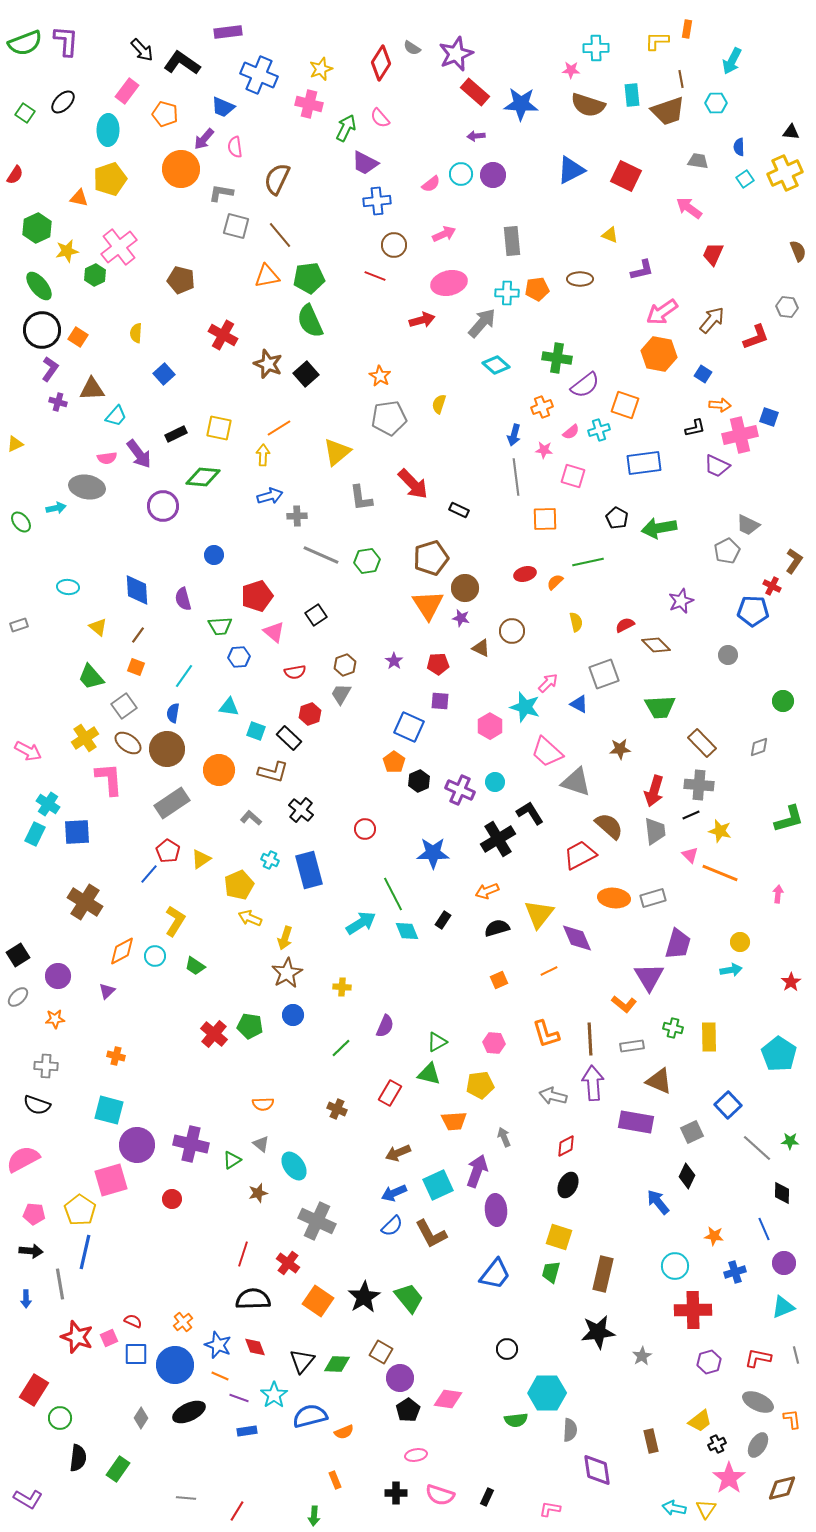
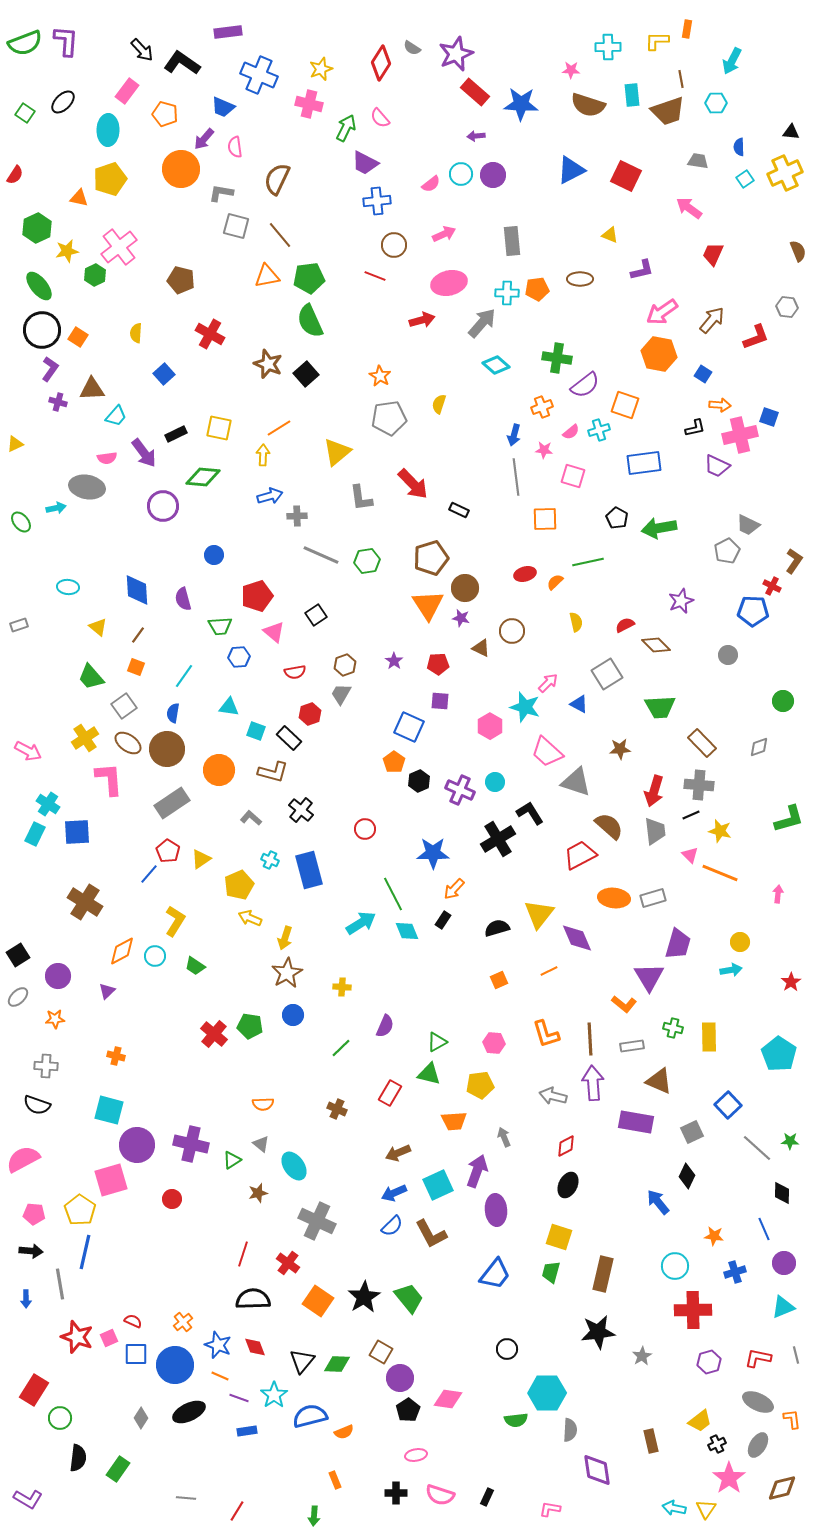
cyan cross at (596, 48): moved 12 px right, 1 px up
red cross at (223, 335): moved 13 px left, 1 px up
purple arrow at (139, 454): moved 5 px right, 1 px up
gray square at (604, 674): moved 3 px right; rotated 12 degrees counterclockwise
orange arrow at (487, 891): moved 33 px left, 2 px up; rotated 25 degrees counterclockwise
